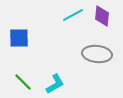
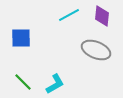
cyan line: moved 4 px left
blue square: moved 2 px right
gray ellipse: moved 1 px left, 4 px up; rotated 16 degrees clockwise
